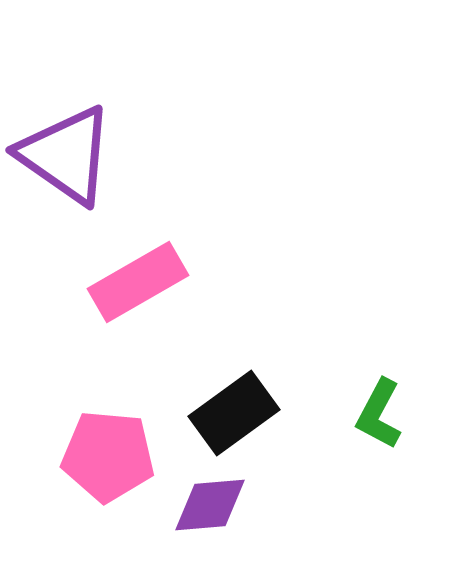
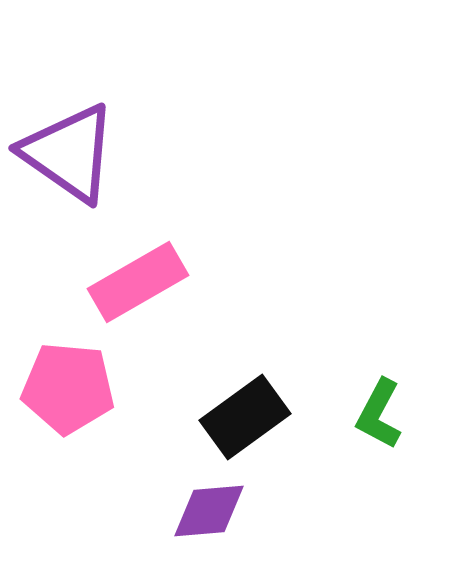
purple triangle: moved 3 px right, 2 px up
black rectangle: moved 11 px right, 4 px down
pink pentagon: moved 40 px left, 68 px up
purple diamond: moved 1 px left, 6 px down
